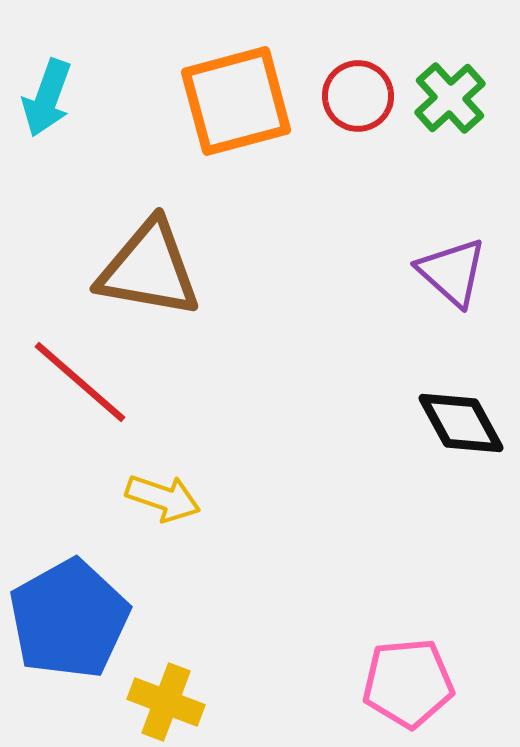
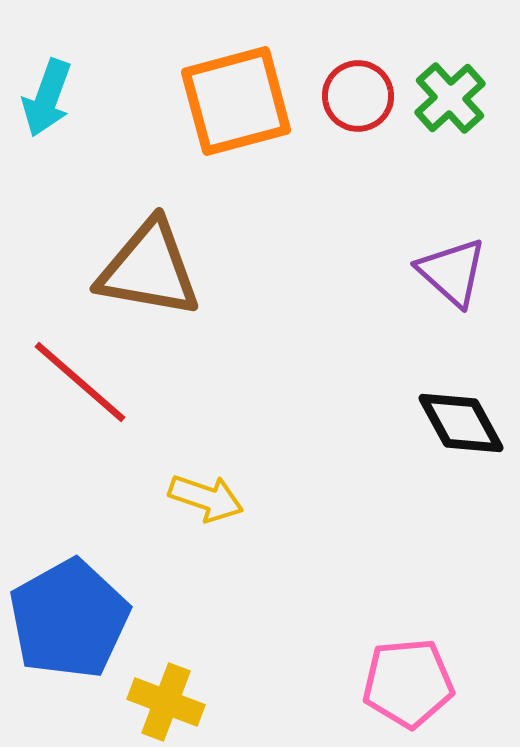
yellow arrow: moved 43 px right
